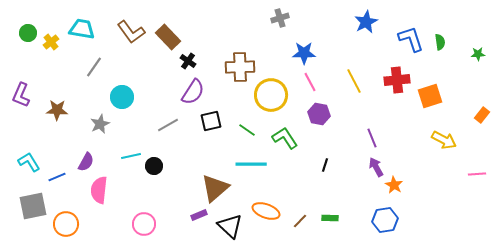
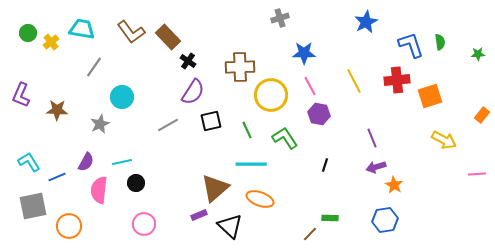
blue L-shape at (411, 39): moved 6 px down
pink line at (310, 82): moved 4 px down
green line at (247, 130): rotated 30 degrees clockwise
cyan line at (131, 156): moved 9 px left, 6 px down
black circle at (154, 166): moved 18 px left, 17 px down
purple arrow at (376, 167): rotated 78 degrees counterclockwise
orange ellipse at (266, 211): moved 6 px left, 12 px up
brown line at (300, 221): moved 10 px right, 13 px down
orange circle at (66, 224): moved 3 px right, 2 px down
